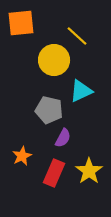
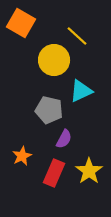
orange square: rotated 36 degrees clockwise
purple semicircle: moved 1 px right, 1 px down
